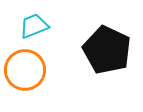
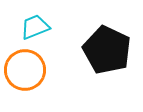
cyan trapezoid: moved 1 px right, 1 px down
